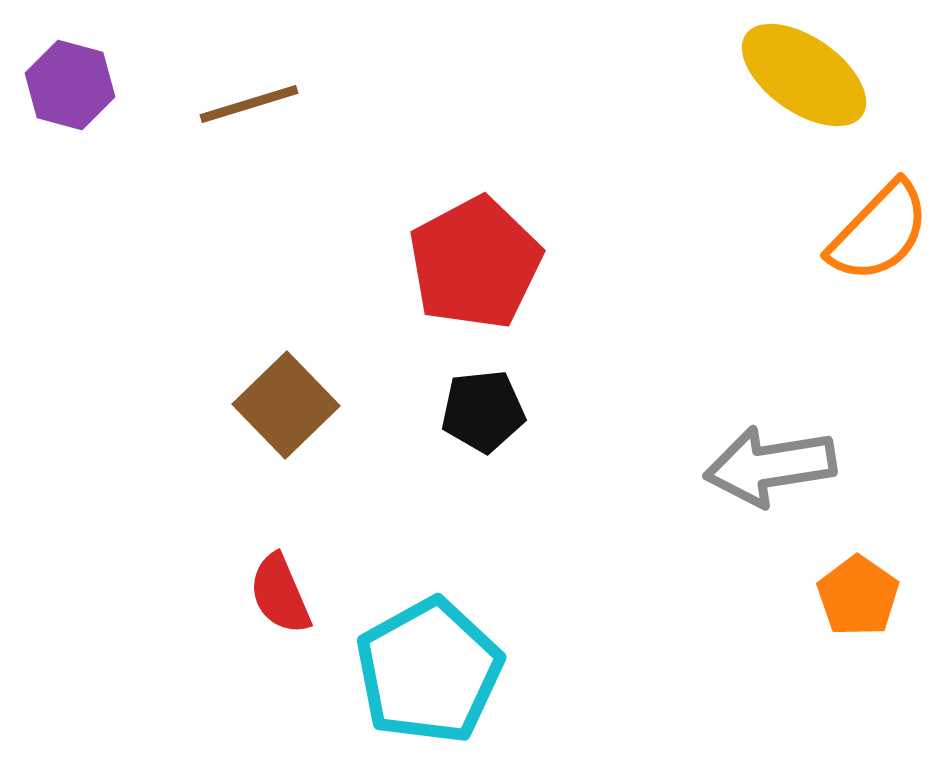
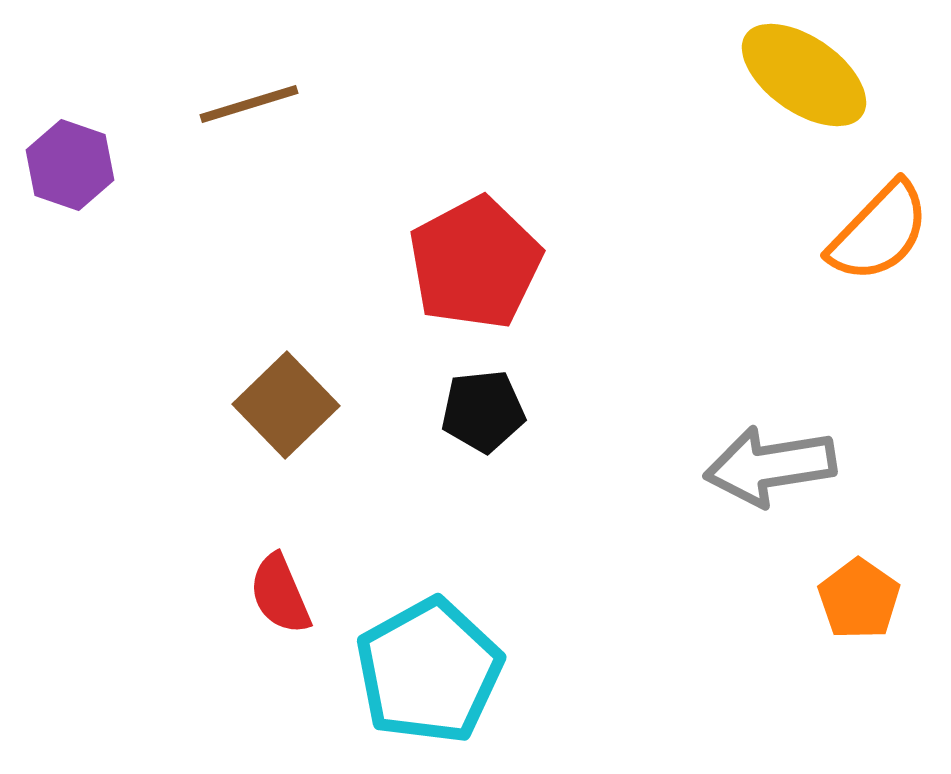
purple hexagon: moved 80 px down; rotated 4 degrees clockwise
orange pentagon: moved 1 px right, 3 px down
